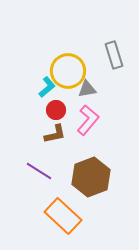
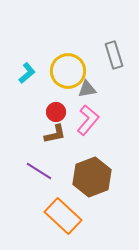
cyan L-shape: moved 20 px left, 14 px up
red circle: moved 2 px down
brown hexagon: moved 1 px right
